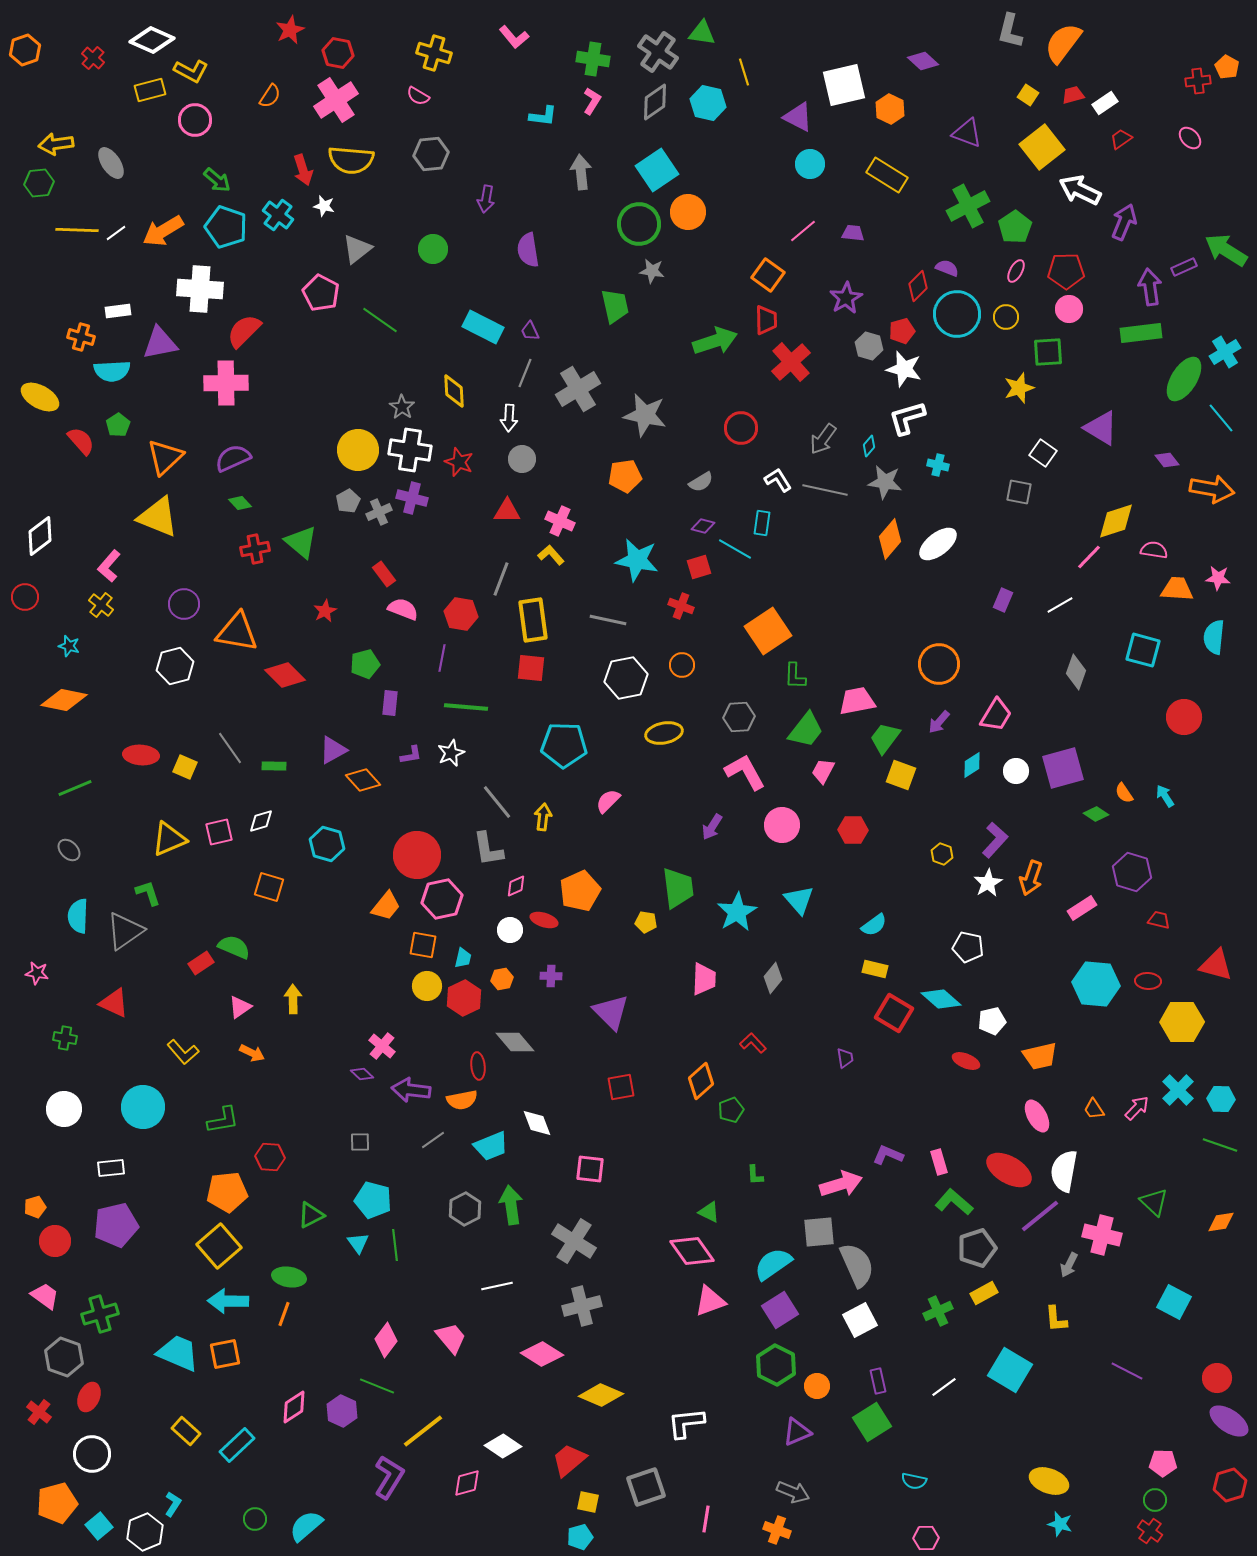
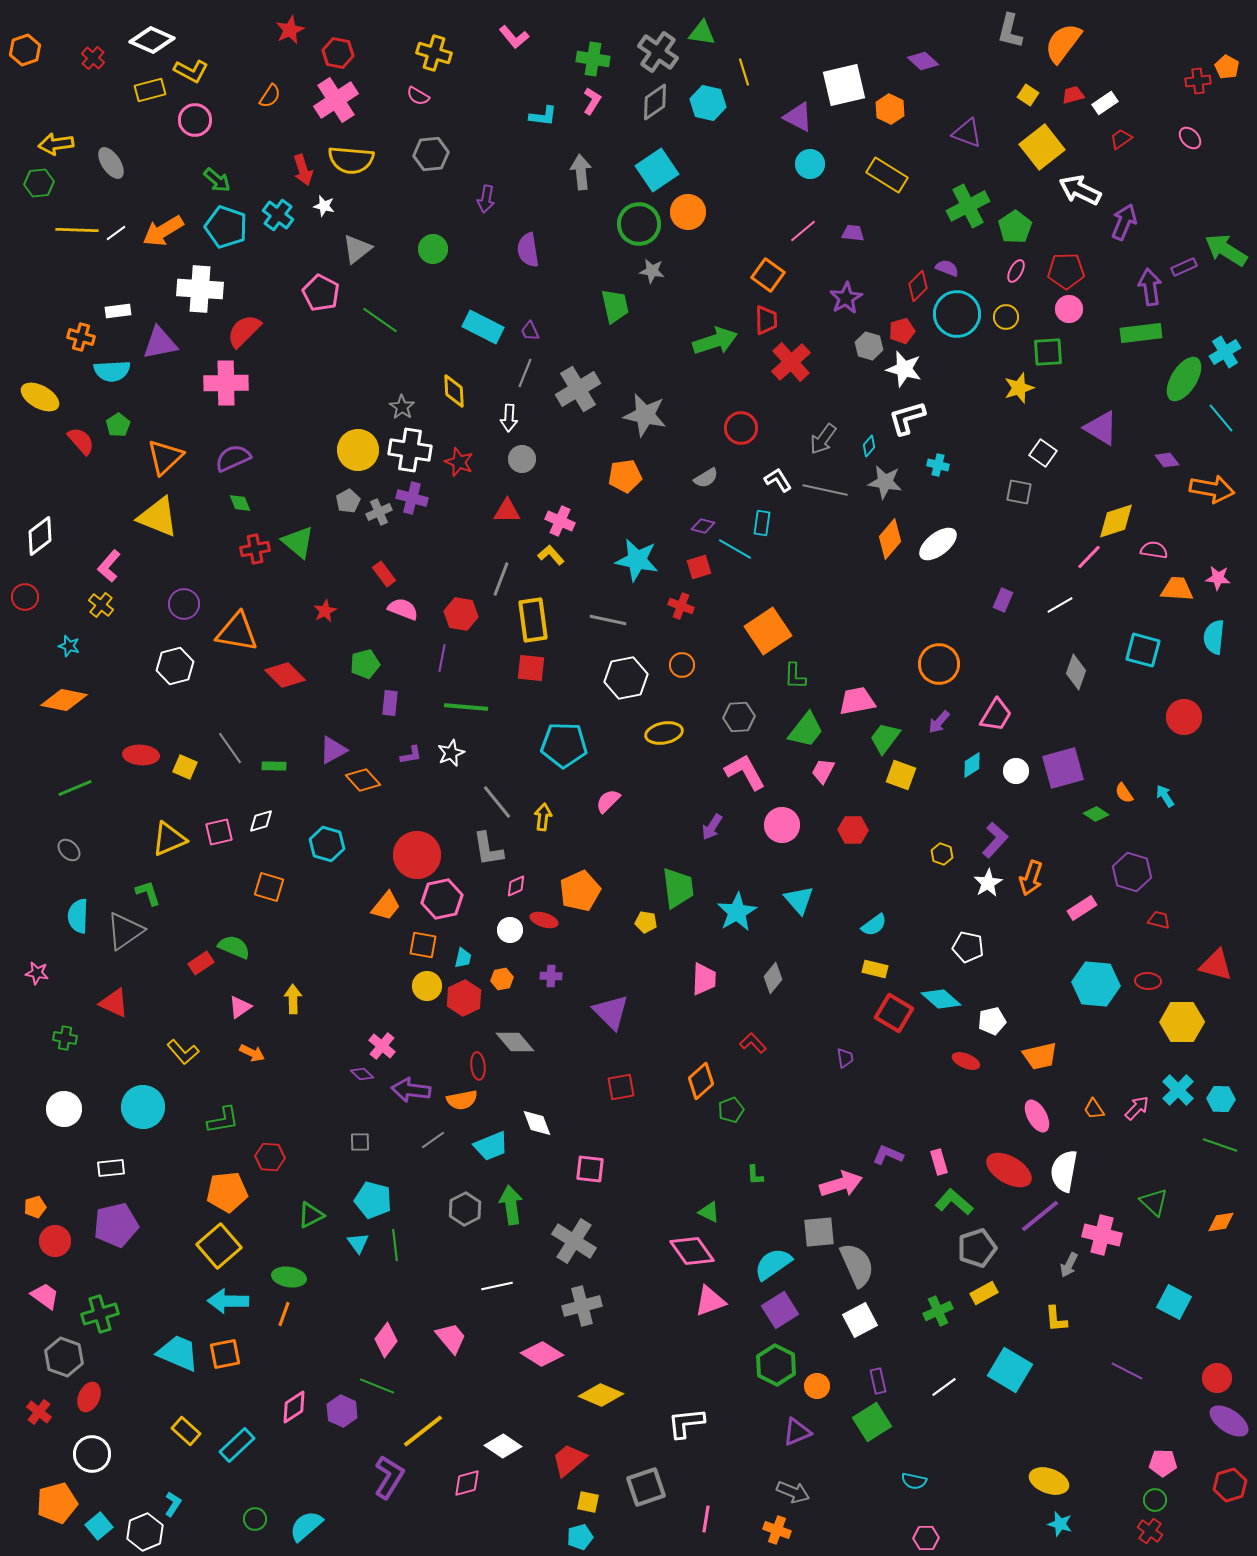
gray semicircle at (701, 482): moved 5 px right, 4 px up
green diamond at (240, 503): rotated 20 degrees clockwise
green triangle at (301, 542): moved 3 px left
